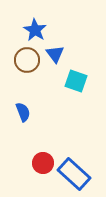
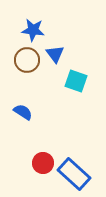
blue star: moved 2 px left; rotated 25 degrees counterclockwise
blue semicircle: rotated 36 degrees counterclockwise
